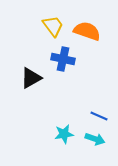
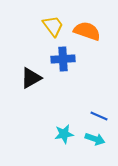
blue cross: rotated 15 degrees counterclockwise
